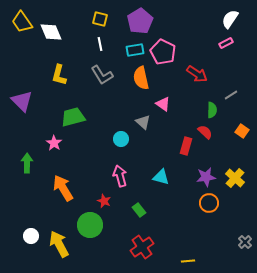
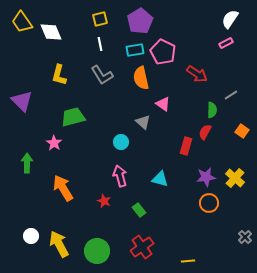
yellow square: rotated 28 degrees counterclockwise
red semicircle: rotated 105 degrees counterclockwise
cyan circle: moved 3 px down
cyan triangle: moved 1 px left, 2 px down
green circle: moved 7 px right, 26 px down
gray cross: moved 5 px up
